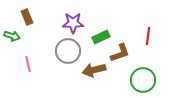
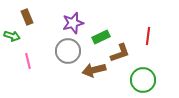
purple star: rotated 15 degrees counterclockwise
pink line: moved 3 px up
